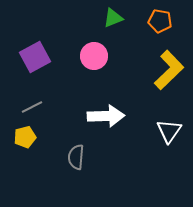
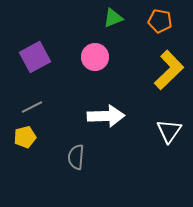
pink circle: moved 1 px right, 1 px down
